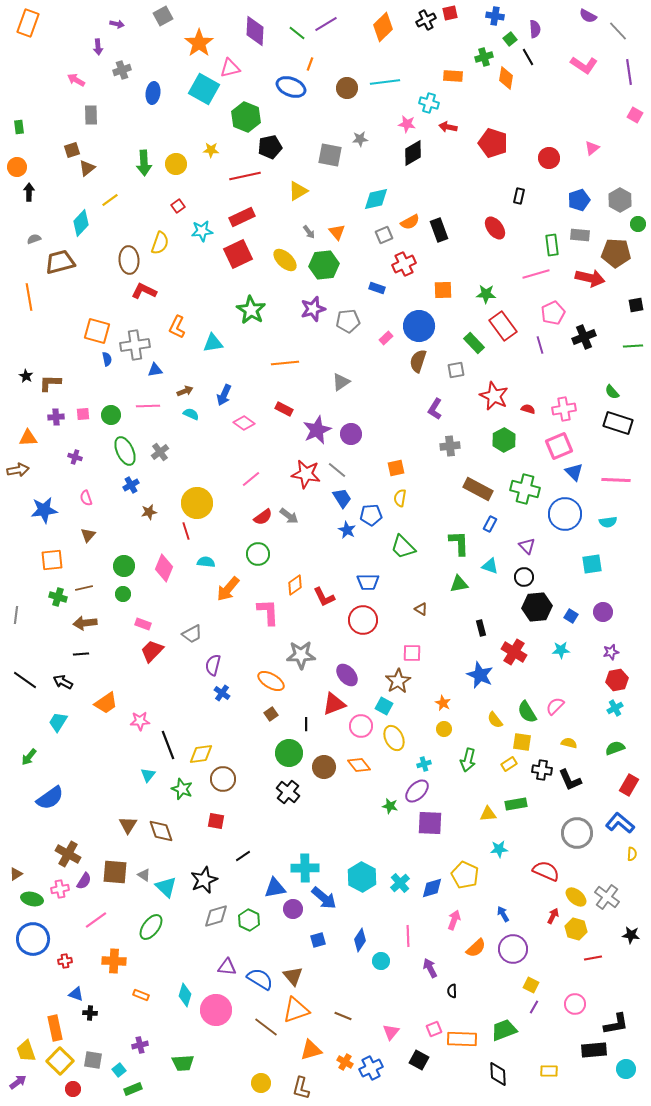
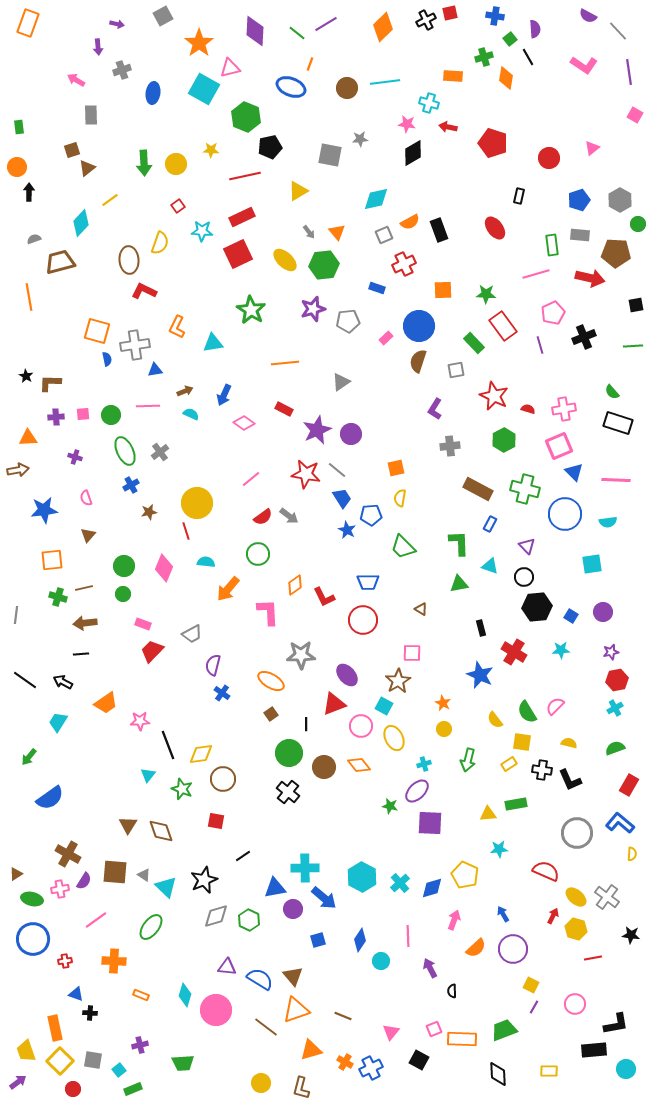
cyan star at (202, 231): rotated 10 degrees clockwise
